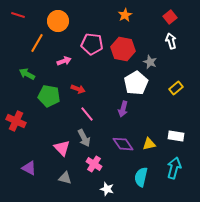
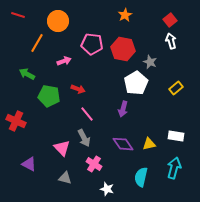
red square: moved 3 px down
purple triangle: moved 4 px up
